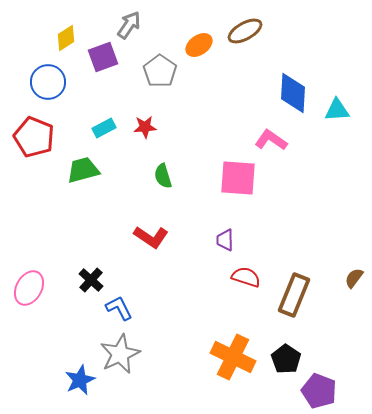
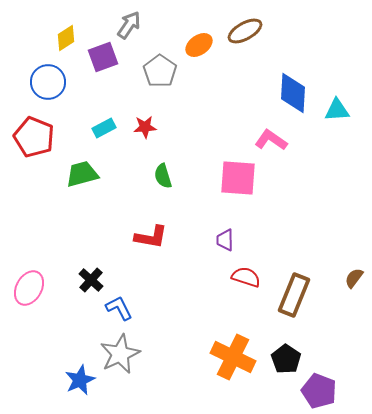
green trapezoid: moved 1 px left, 4 px down
red L-shape: rotated 24 degrees counterclockwise
